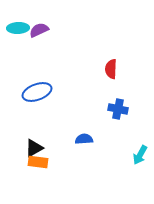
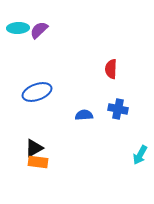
purple semicircle: rotated 18 degrees counterclockwise
blue semicircle: moved 24 px up
